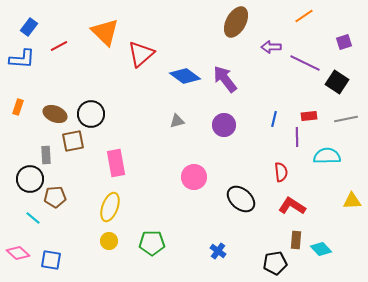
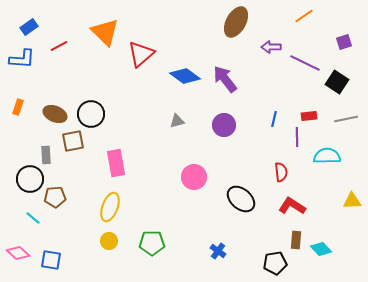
blue rectangle at (29, 27): rotated 18 degrees clockwise
